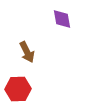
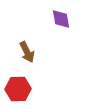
purple diamond: moved 1 px left
